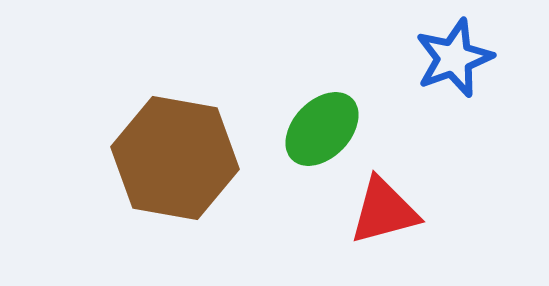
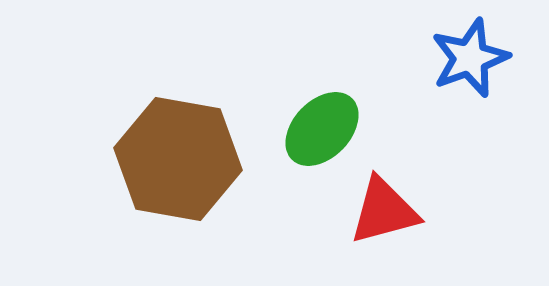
blue star: moved 16 px right
brown hexagon: moved 3 px right, 1 px down
